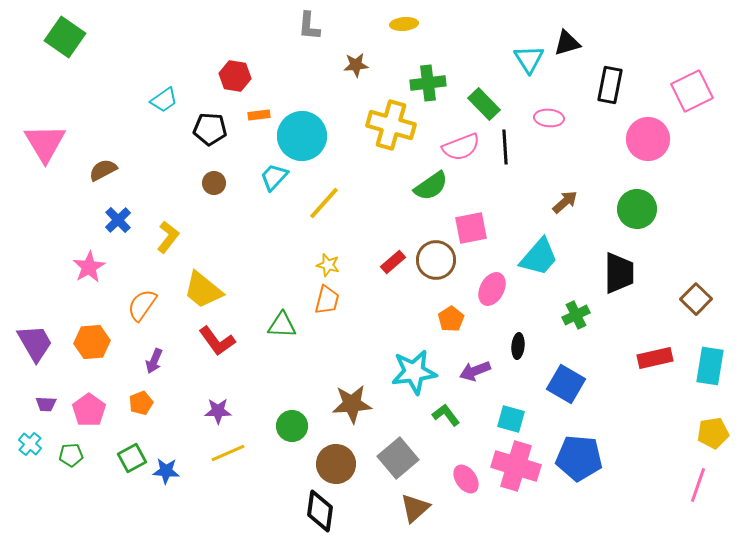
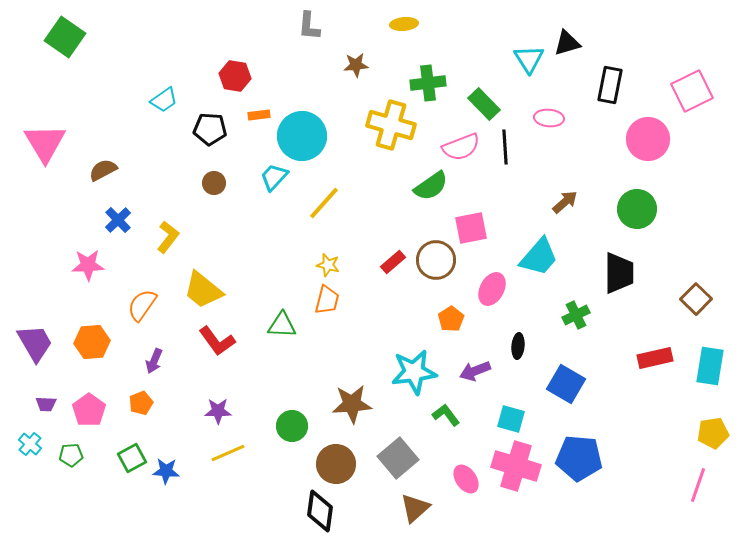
pink star at (89, 267): moved 1 px left, 2 px up; rotated 28 degrees clockwise
